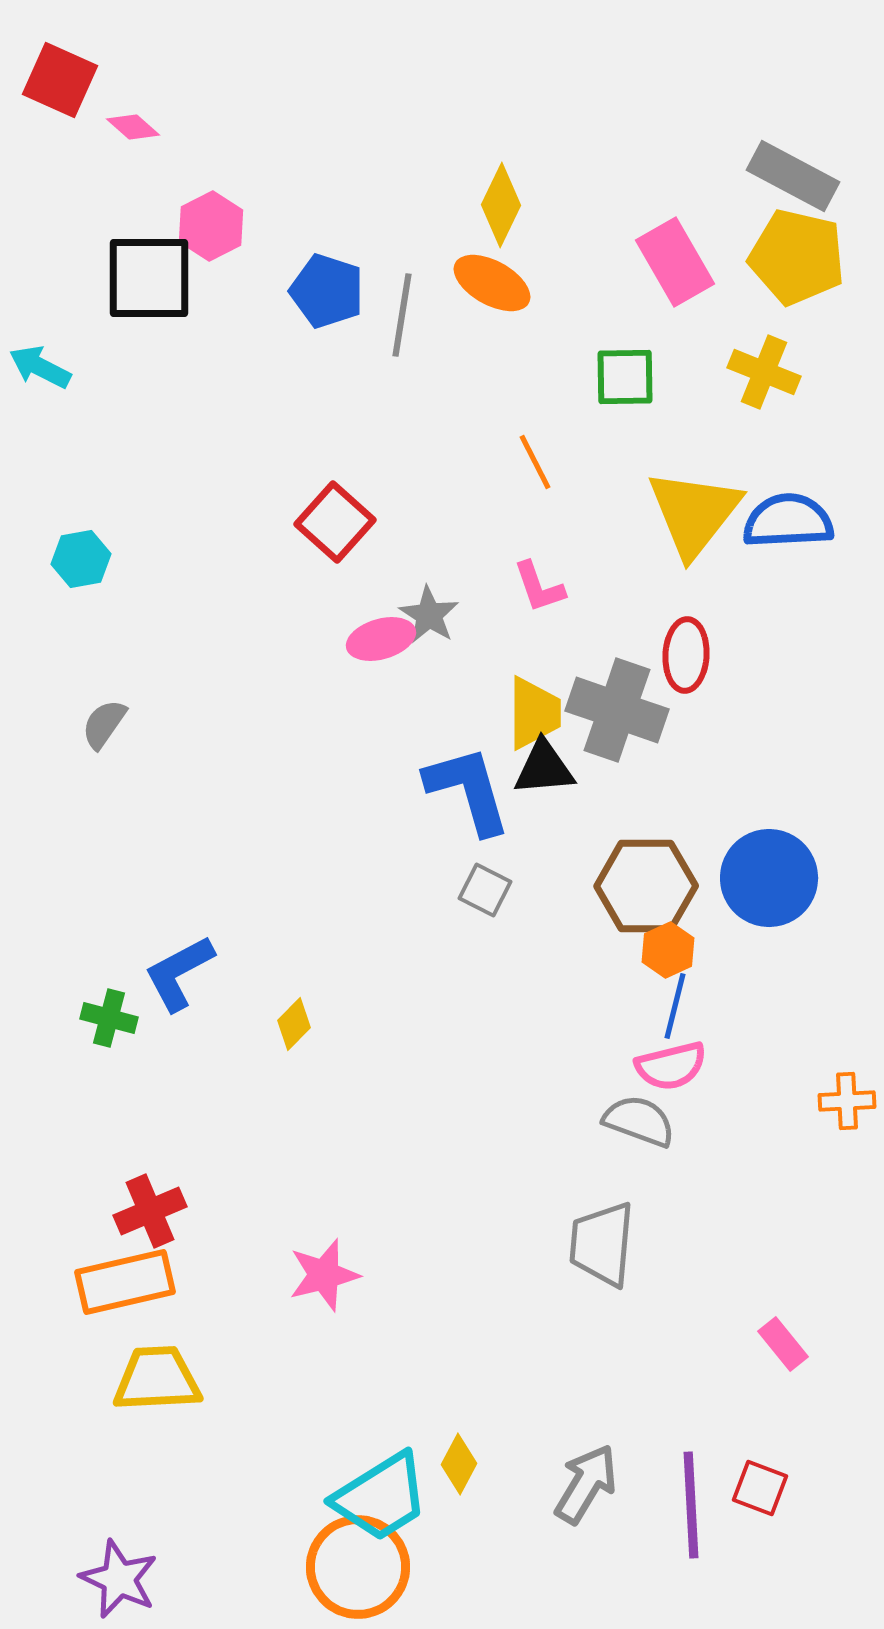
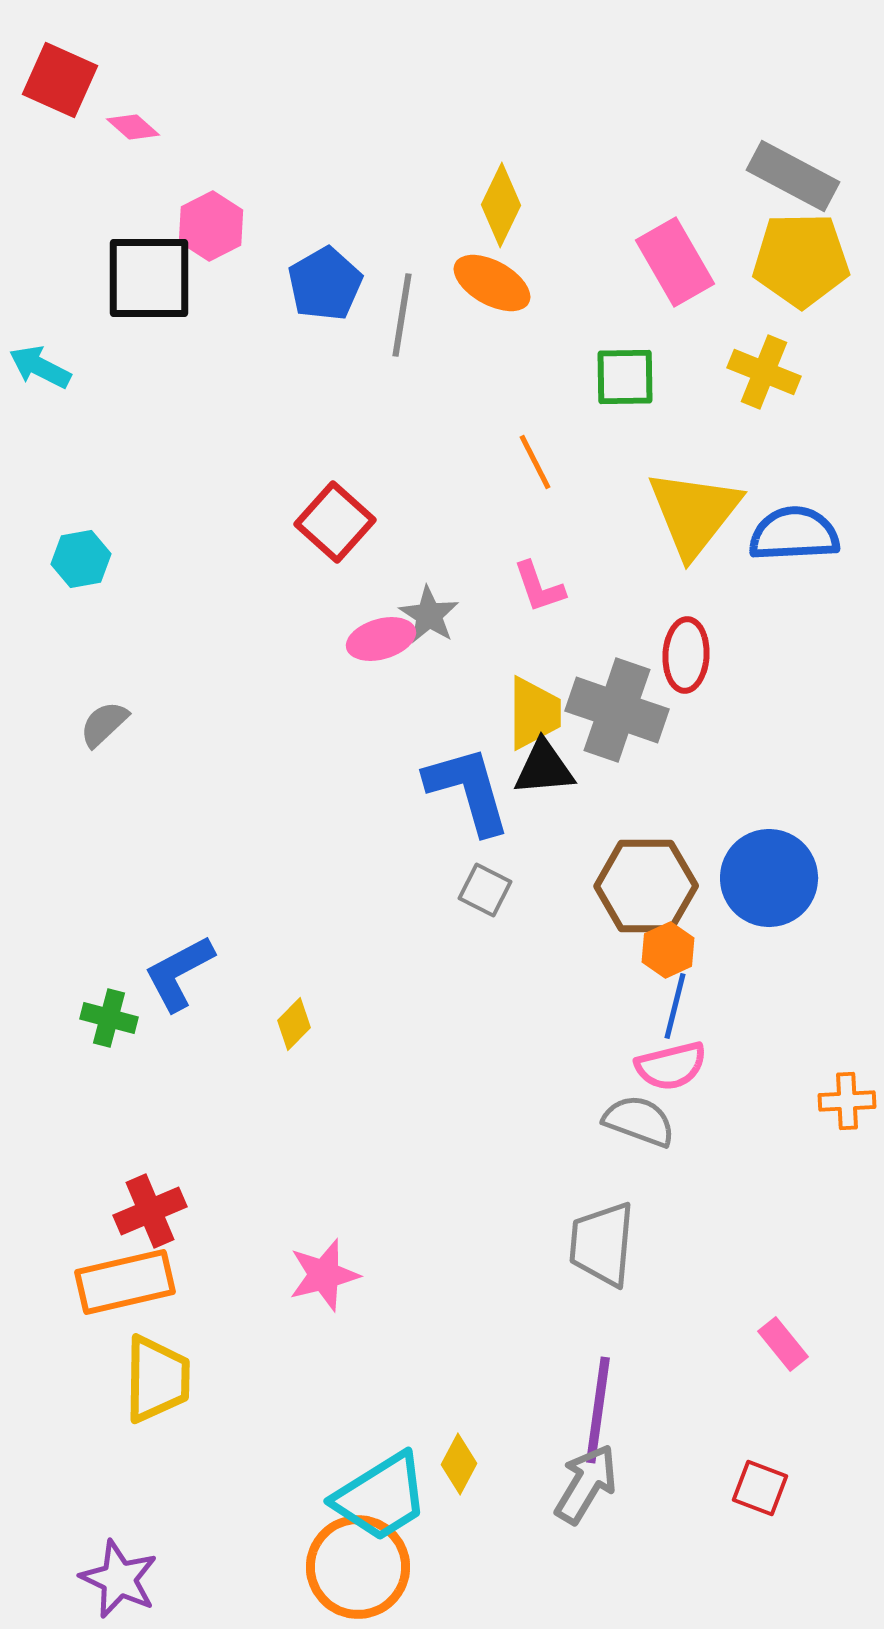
yellow pentagon at (797, 257): moved 4 px right, 3 px down; rotated 14 degrees counterclockwise
blue pentagon at (327, 291): moved 2 px left, 7 px up; rotated 24 degrees clockwise
blue semicircle at (788, 521): moved 6 px right, 13 px down
gray semicircle at (104, 724): rotated 12 degrees clockwise
yellow trapezoid at (157, 1379): rotated 94 degrees clockwise
purple line at (691, 1505): moved 93 px left, 95 px up; rotated 11 degrees clockwise
